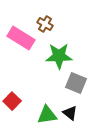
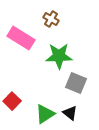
brown cross: moved 6 px right, 5 px up
green triangle: moved 2 px left, 1 px up; rotated 25 degrees counterclockwise
